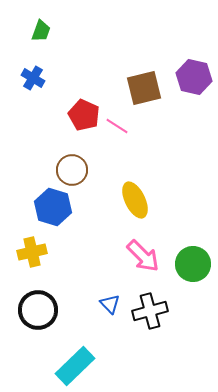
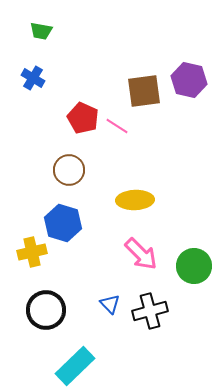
green trapezoid: rotated 80 degrees clockwise
purple hexagon: moved 5 px left, 3 px down
brown square: moved 3 px down; rotated 6 degrees clockwise
red pentagon: moved 1 px left, 3 px down
brown circle: moved 3 px left
yellow ellipse: rotated 66 degrees counterclockwise
blue hexagon: moved 10 px right, 16 px down
pink arrow: moved 2 px left, 2 px up
green circle: moved 1 px right, 2 px down
black circle: moved 8 px right
